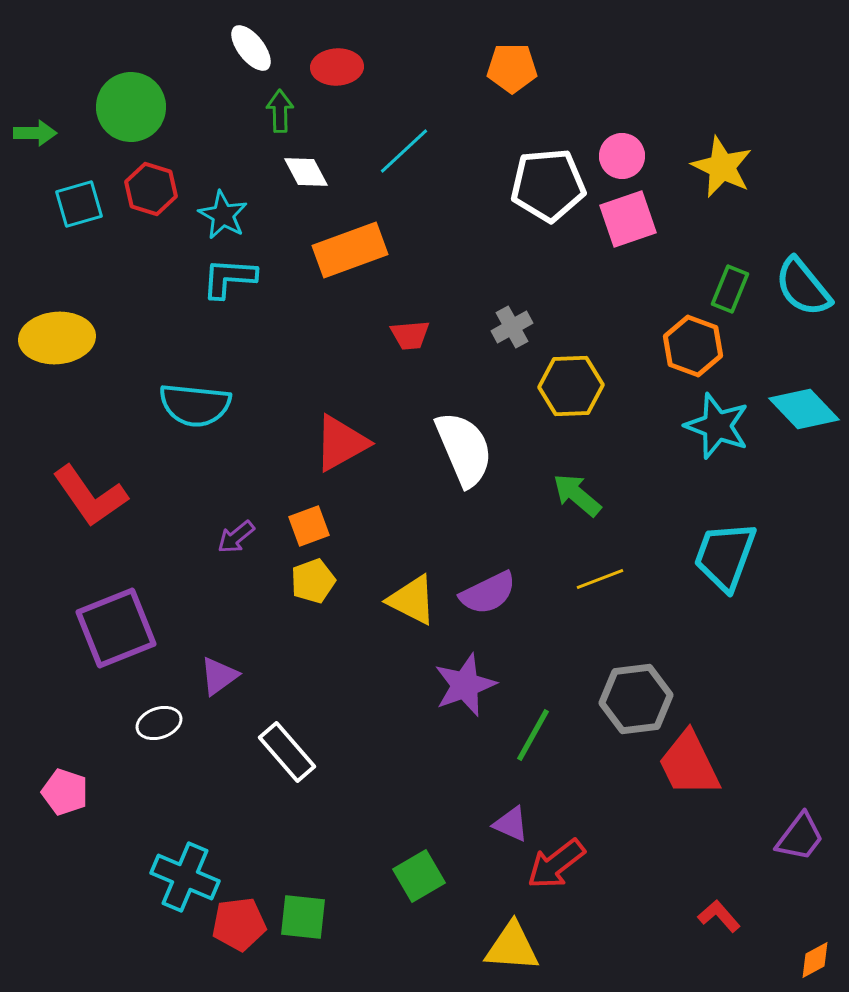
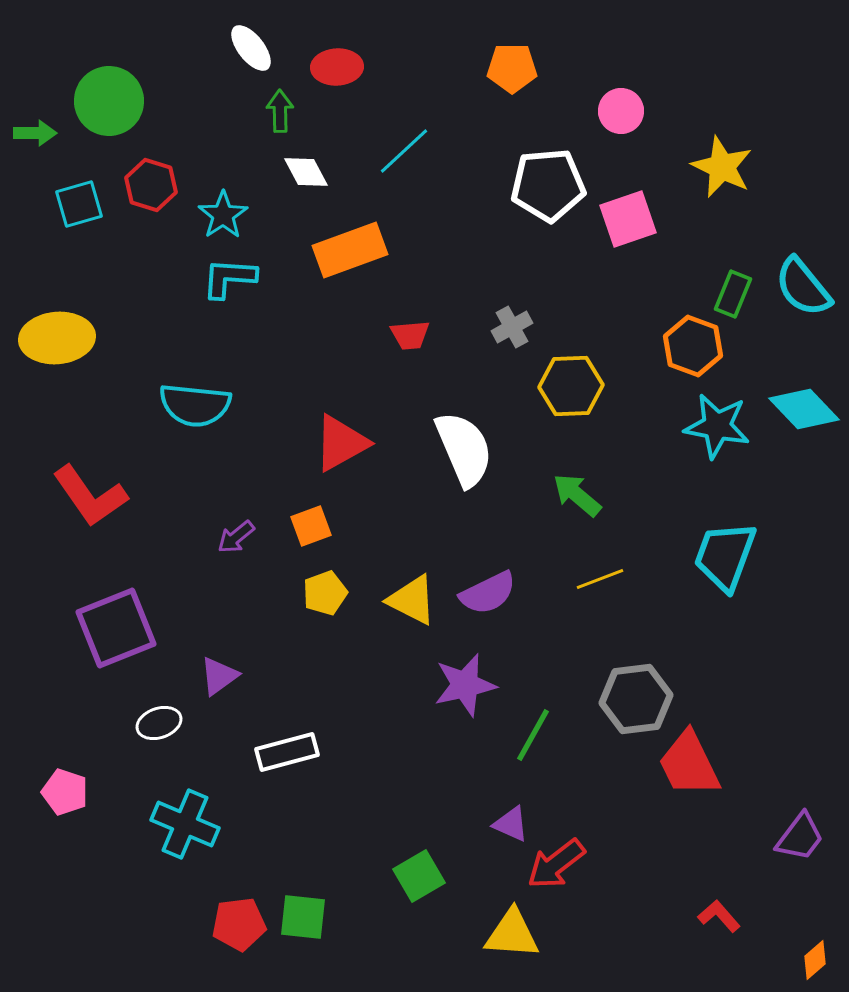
green circle at (131, 107): moved 22 px left, 6 px up
pink circle at (622, 156): moved 1 px left, 45 px up
red hexagon at (151, 189): moved 4 px up
cyan star at (223, 215): rotated 9 degrees clockwise
green rectangle at (730, 289): moved 3 px right, 5 px down
cyan star at (717, 426): rotated 10 degrees counterclockwise
orange square at (309, 526): moved 2 px right
yellow pentagon at (313, 581): moved 12 px right, 12 px down
purple star at (465, 685): rotated 8 degrees clockwise
white rectangle at (287, 752): rotated 64 degrees counterclockwise
cyan cross at (185, 877): moved 53 px up
yellow triangle at (512, 947): moved 13 px up
orange diamond at (815, 960): rotated 12 degrees counterclockwise
